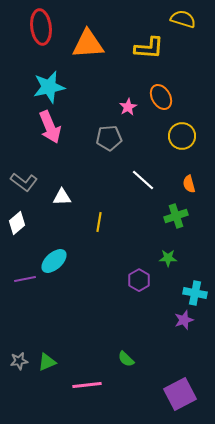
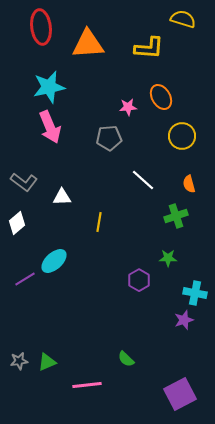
pink star: rotated 24 degrees clockwise
purple line: rotated 20 degrees counterclockwise
